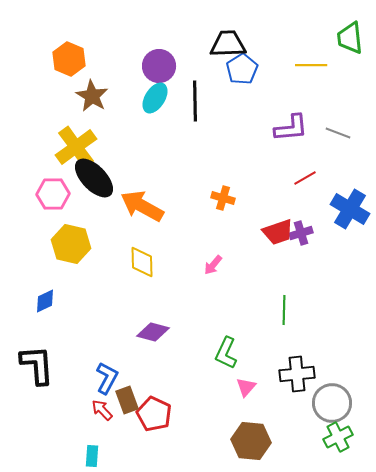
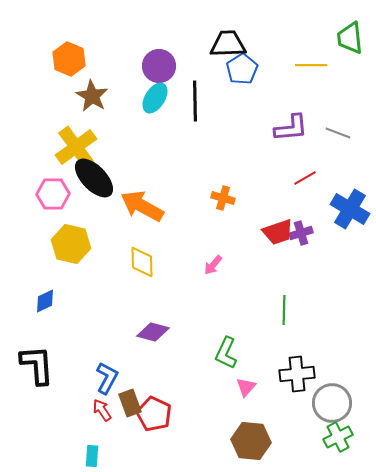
brown rectangle: moved 3 px right, 3 px down
red arrow: rotated 10 degrees clockwise
